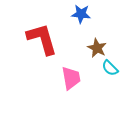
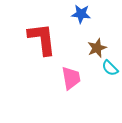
red L-shape: rotated 9 degrees clockwise
brown star: rotated 24 degrees clockwise
